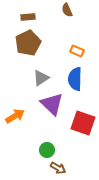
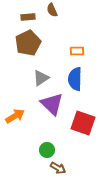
brown semicircle: moved 15 px left
orange rectangle: rotated 24 degrees counterclockwise
